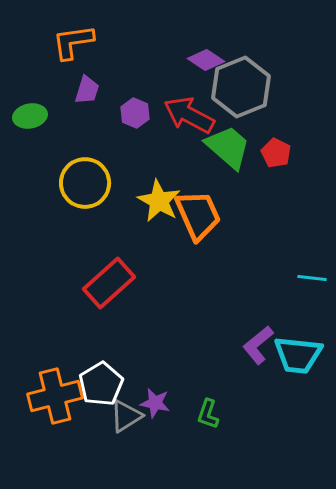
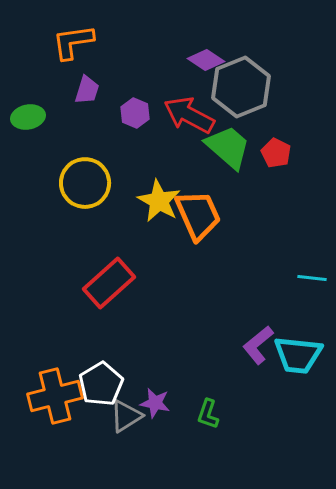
green ellipse: moved 2 px left, 1 px down
